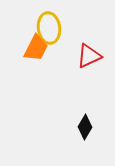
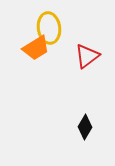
orange trapezoid: rotated 32 degrees clockwise
red triangle: moved 2 px left; rotated 12 degrees counterclockwise
